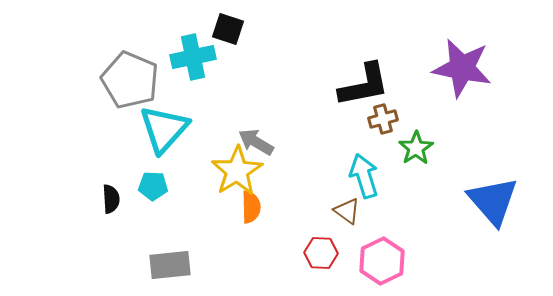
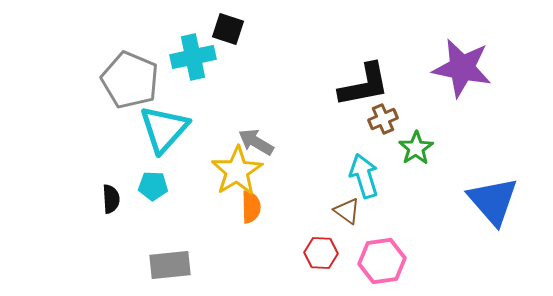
brown cross: rotated 8 degrees counterclockwise
pink hexagon: rotated 18 degrees clockwise
